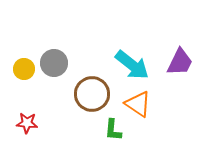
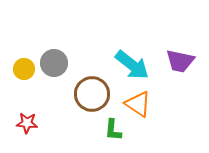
purple trapezoid: moved 1 px up; rotated 76 degrees clockwise
